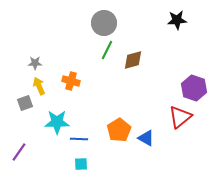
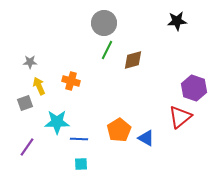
black star: moved 1 px down
gray star: moved 5 px left, 1 px up
purple line: moved 8 px right, 5 px up
